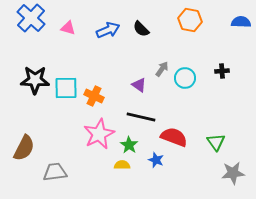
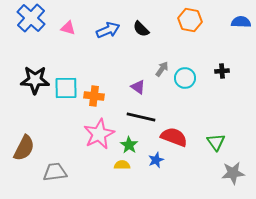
purple triangle: moved 1 px left, 2 px down
orange cross: rotated 18 degrees counterclockwise
blue star: rotated 28 degrees clockwise
